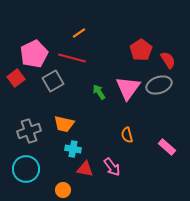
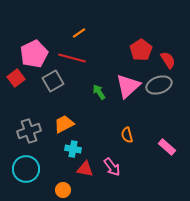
pink triangle: moved 2 px up; rotated 12 degrees clockwise
orange trapezoid: rotated 140 degrees clockwise
